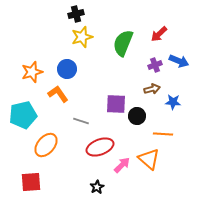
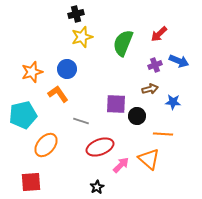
brown arrow: moved 2 px left
pink arrow: moved 1 px left
